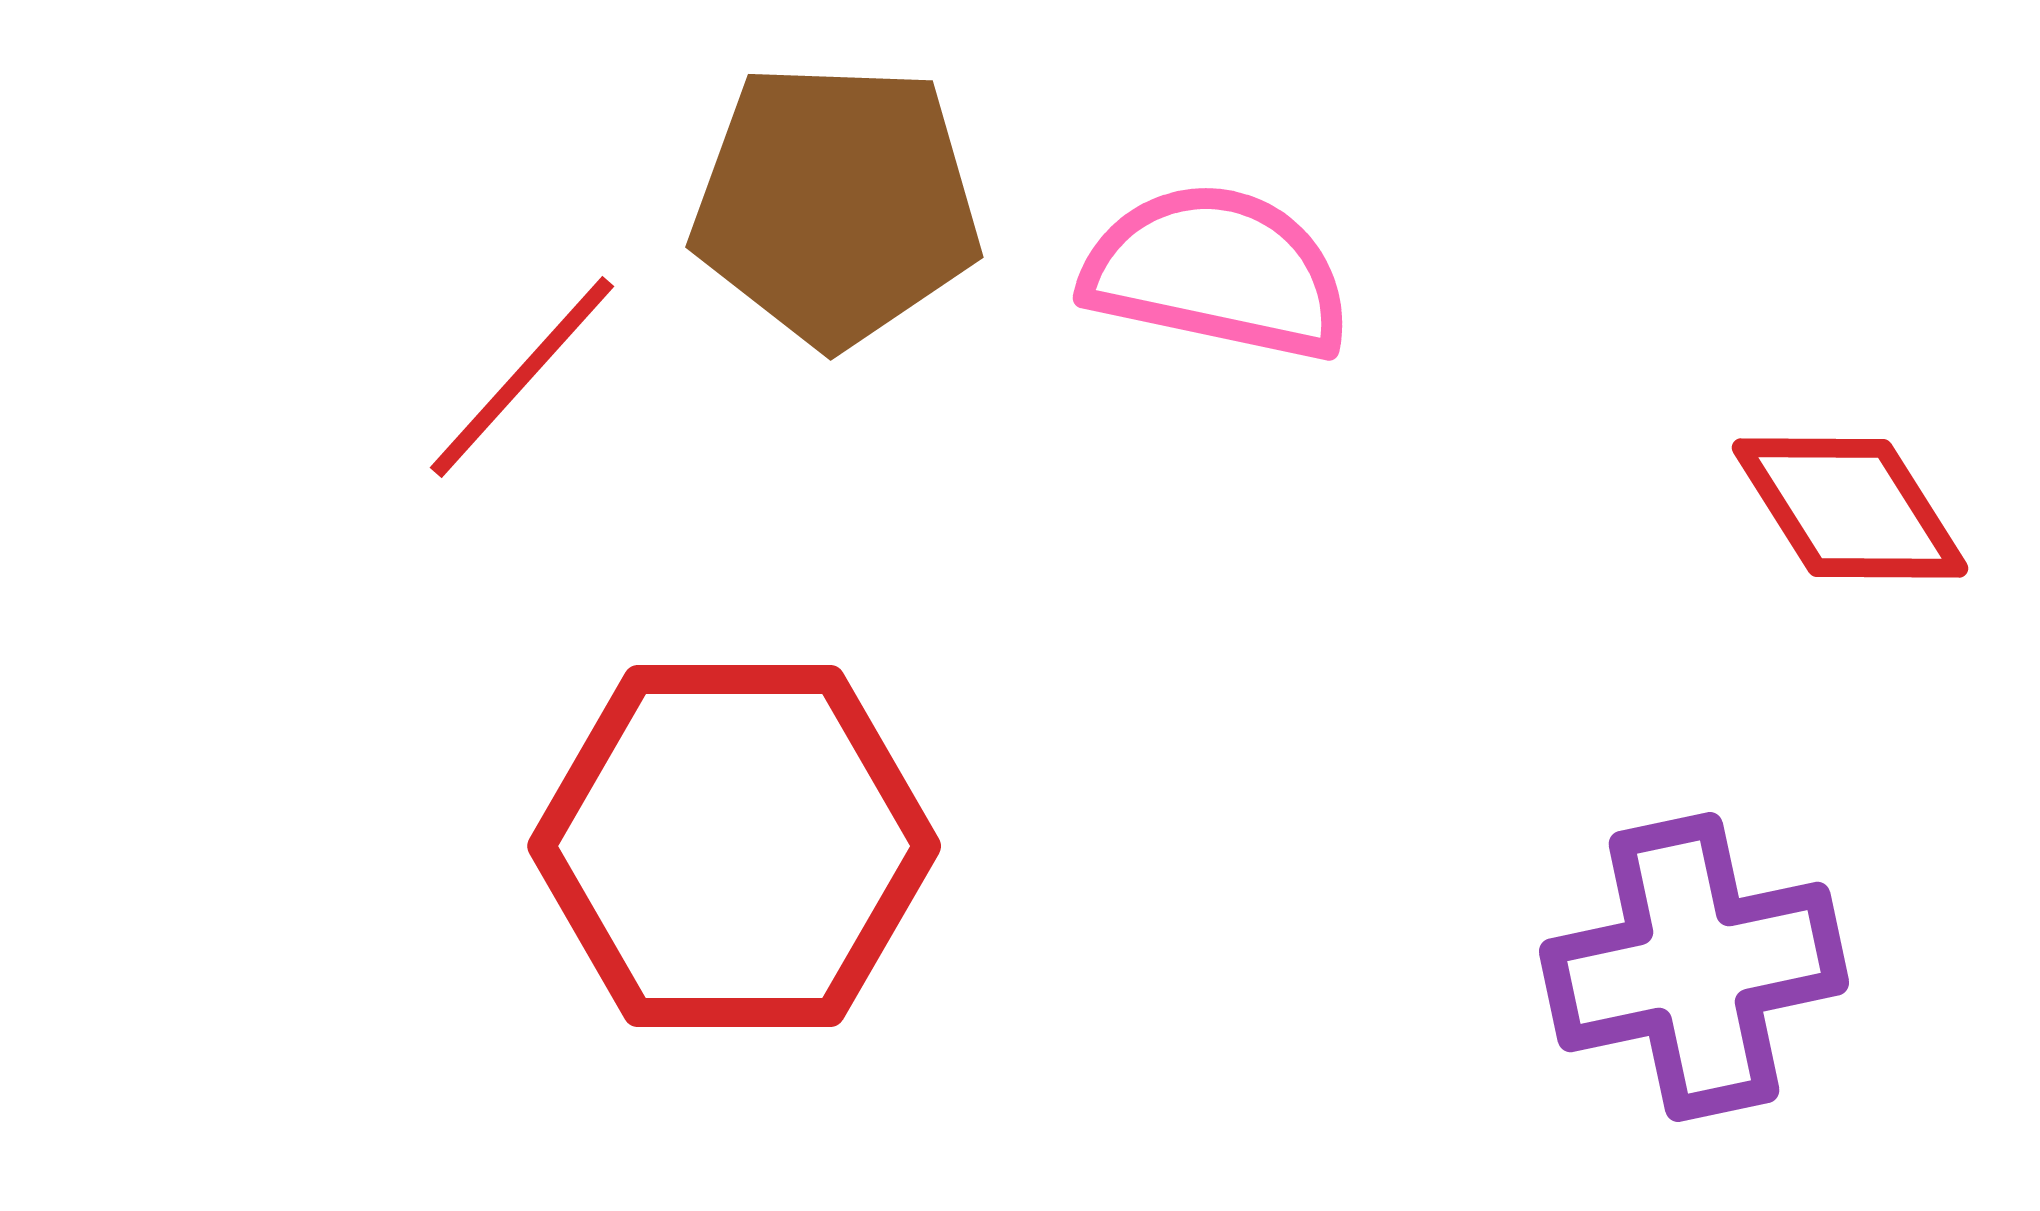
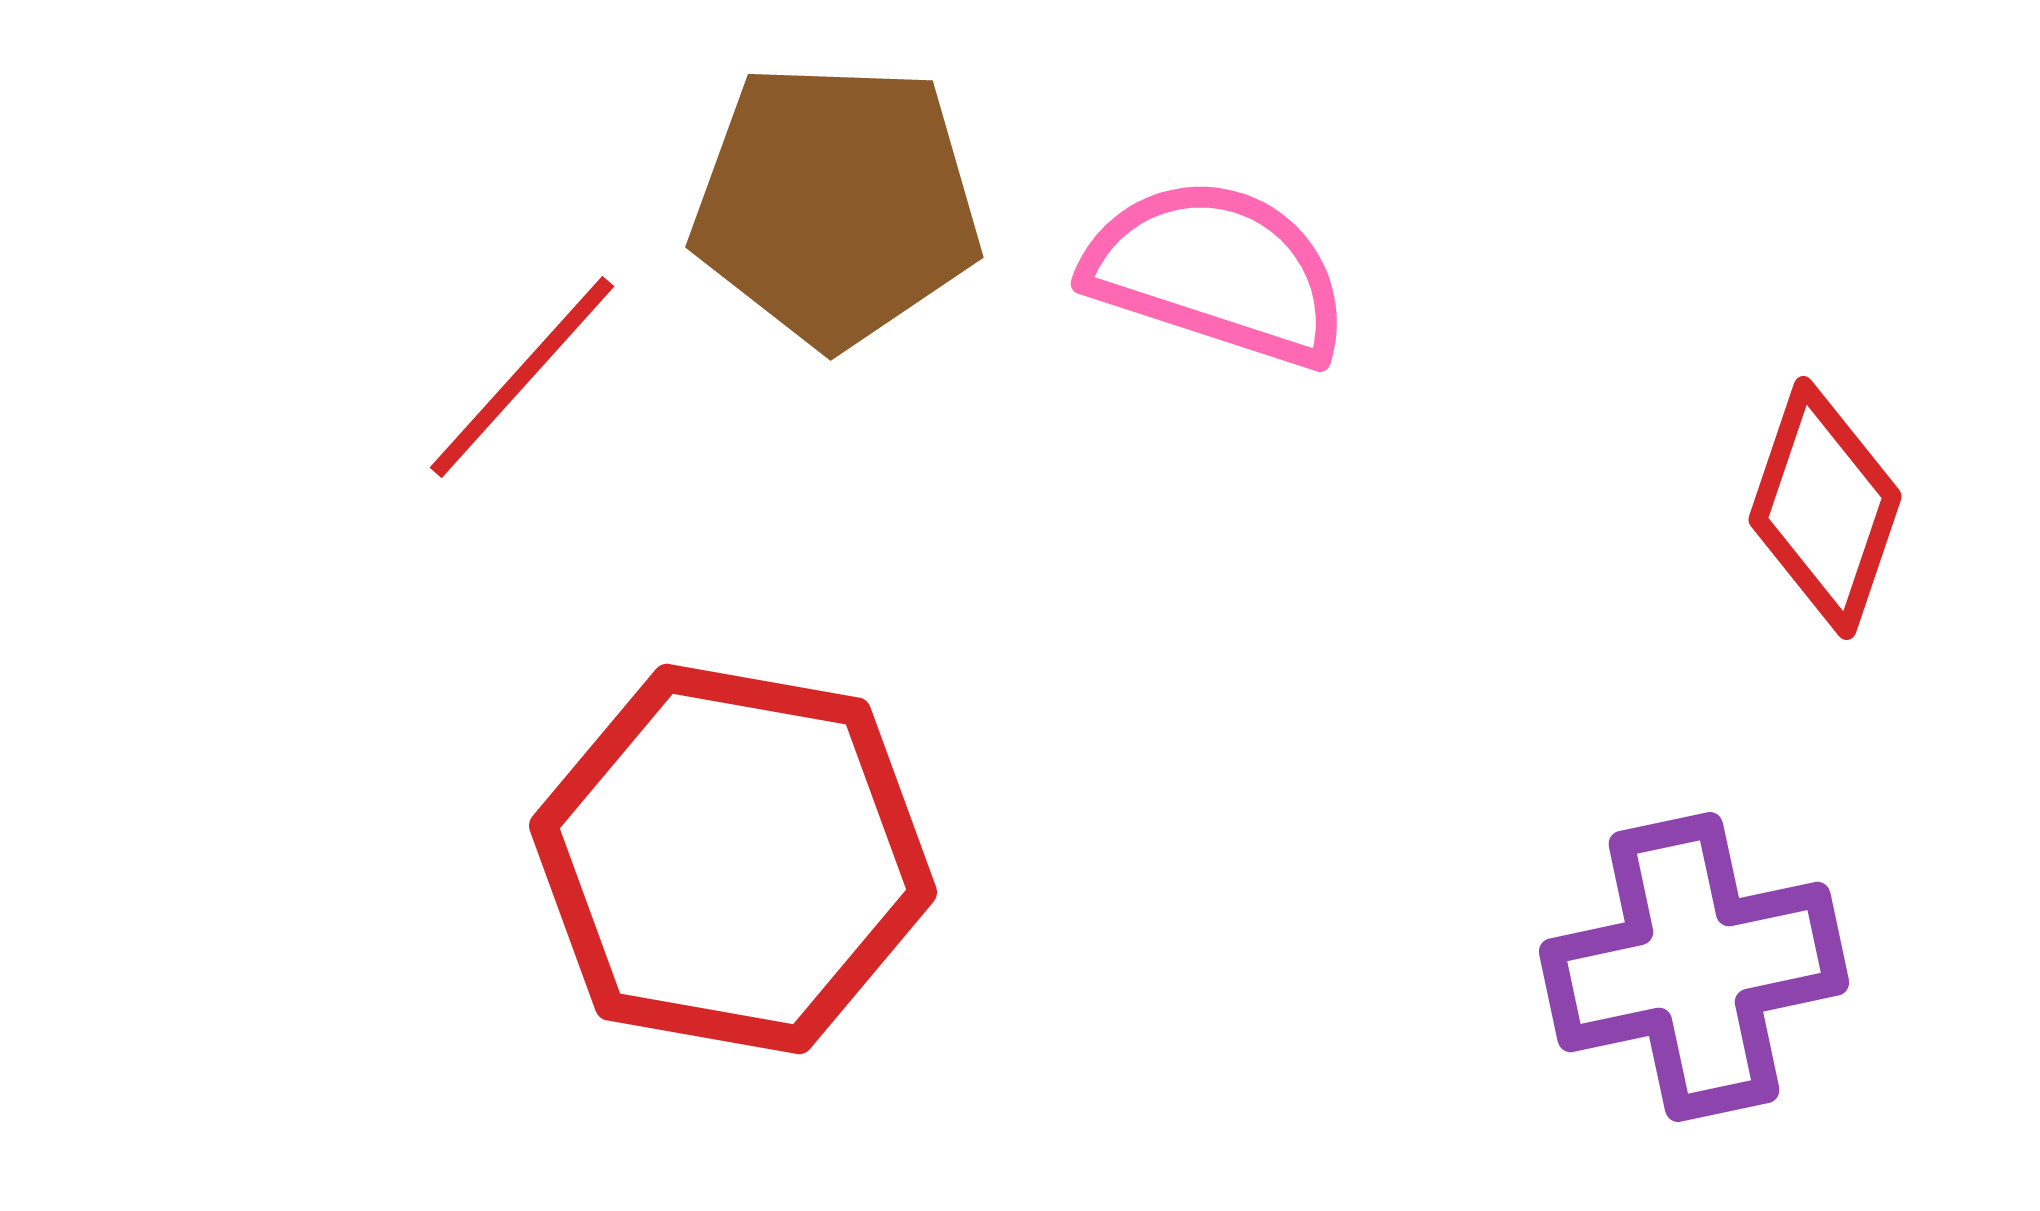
pink semicircle: rotated 6 degrees clockwise
red diamond: moved 25 px left; rotated 51 degrees clockwise
red hexagon: moved 1 px left, 13 px down; rotated 10 degrees clockwise
